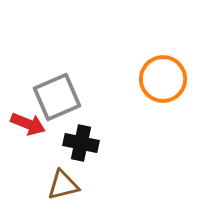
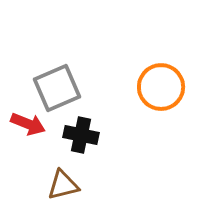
orange circle: moved 2 px left, 8 px down
gray square: moved 9 px up
black cross: moved 8 px up
